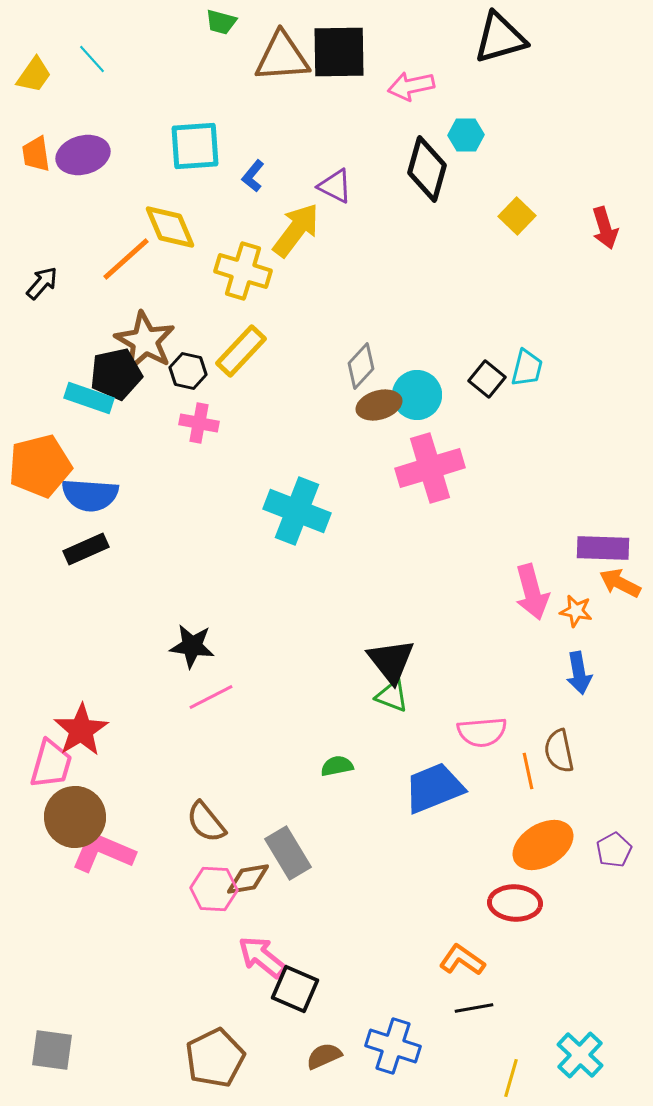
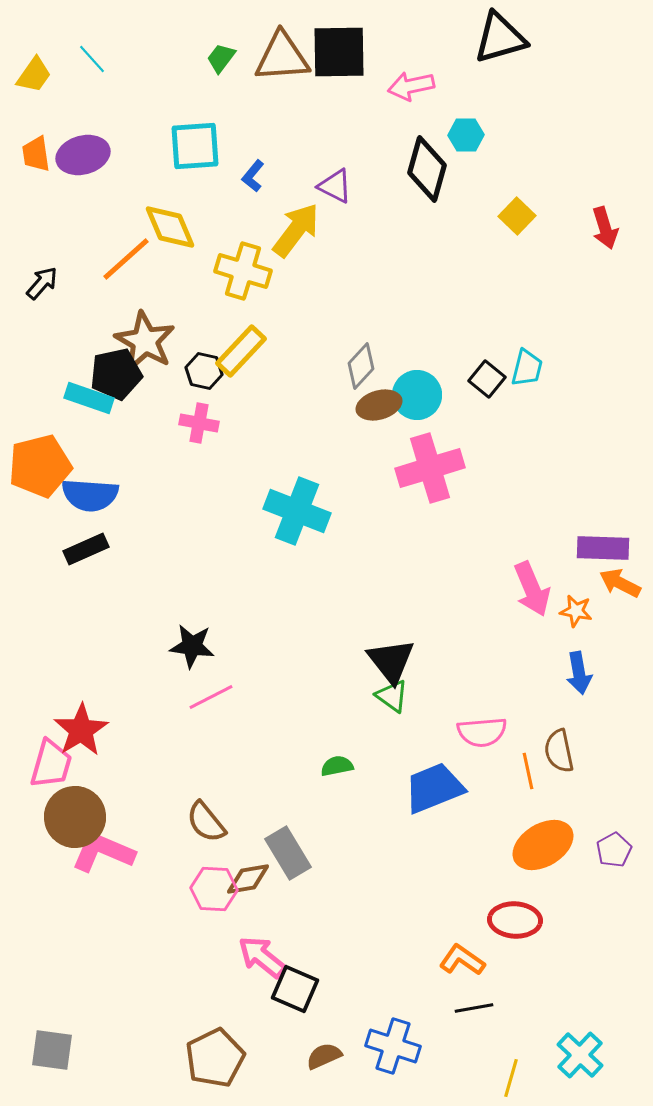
green trapezoid at (221, 22): moved 36 px down; rotated 112 degrees clockwise
black hexagon at (188, 371): moved 16 px right
pink arrow at (532, 592): moved 3 px up; rotated 8 degrees counterclockwise
green triangle at (392, 696): rotated 15 degrees clockwise
red ellipse at (515, 903): moved 17 px down
